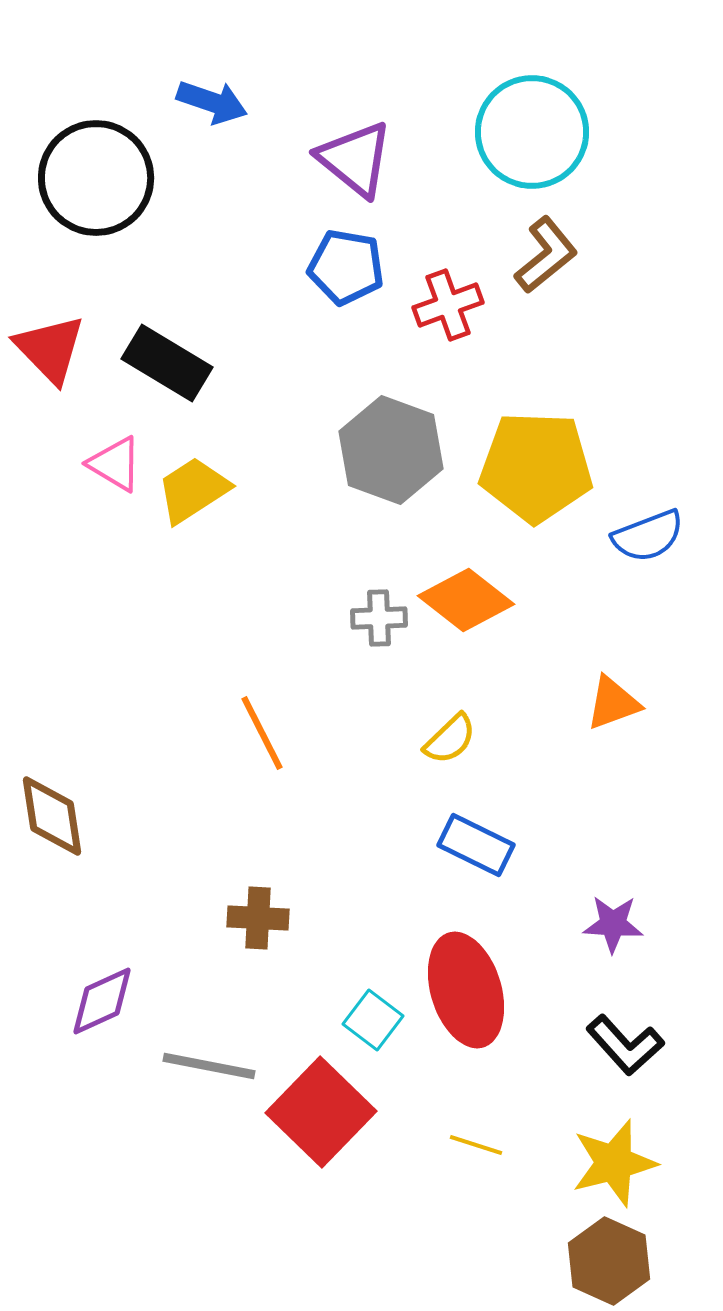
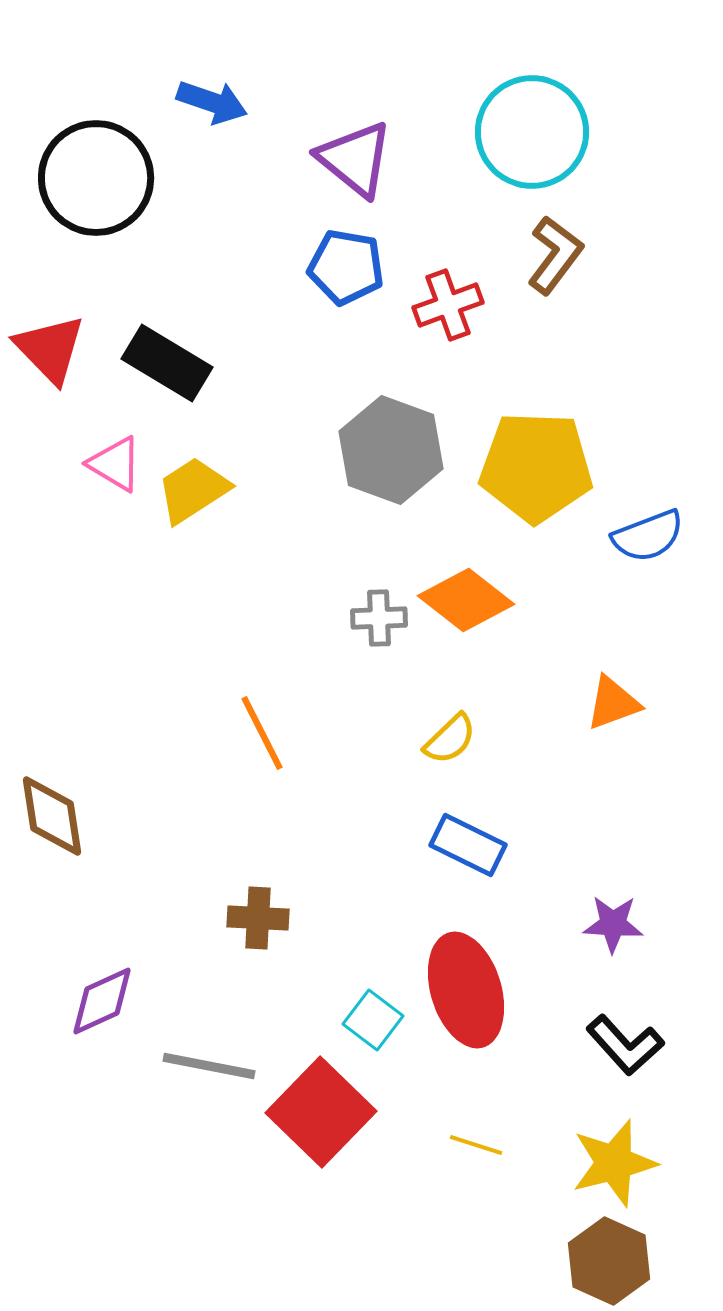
brown L-shape: moved 9 px right; rotated 14 degrees counterclockwise
blue rectangle: moved 8 px left
